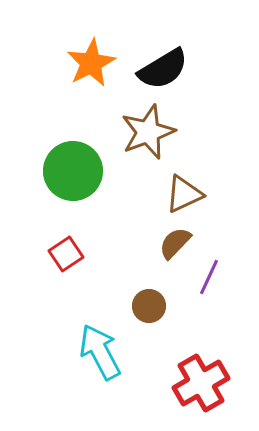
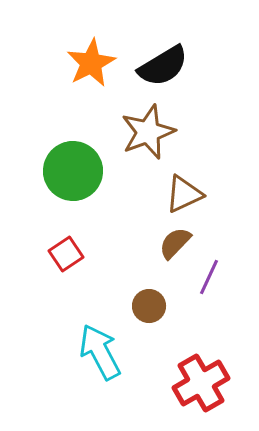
black semicircle: moved 3 px up
